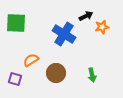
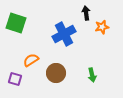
black arrow: moved 3 px up; rotated 72 degrees counterclockwise
green square: rotated 15 degrees clockwise
blue cross: rotated 30 degrees clockwise
